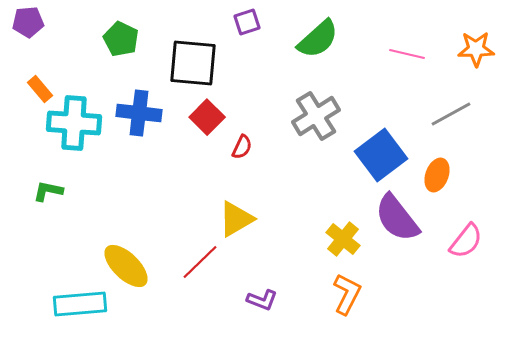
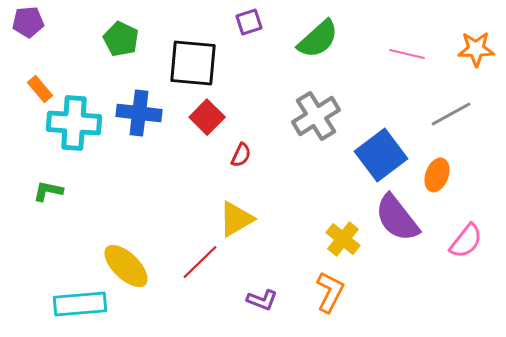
purple square: moved 2 px right
red semicircle: moved 1 px left, 8 px down
orange L-shape: moved 17 px left, 2 px up
